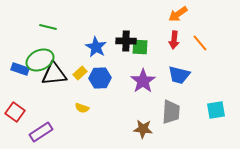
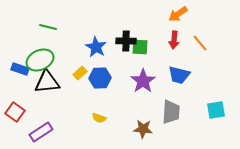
black triangle: moved 7 px left, 8 px down
yellow semicircle: moved 17 px right, 10 px down
